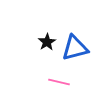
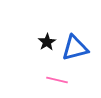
pink line: moved 2 px left, 2 px up
